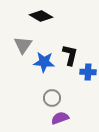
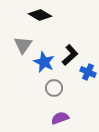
black diamond: moved 1 px left, 1 px up
black L-shape: rotated 35 degrees clockwise
blue star: rotated 20 degrees clockwise
blue cross: rotated 21 degrees clockwise
gray circle: moved 2 px right, 10 px up
